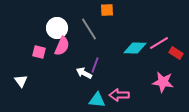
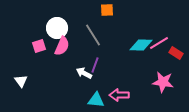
gray line: moved 4 px right, 6 px down
cyan diamond: moved 6 px right, 3 px up
pink square: moved 6 px up; rotated 32 degrees counterclockwise
cyan triangle: moved 1 px left
